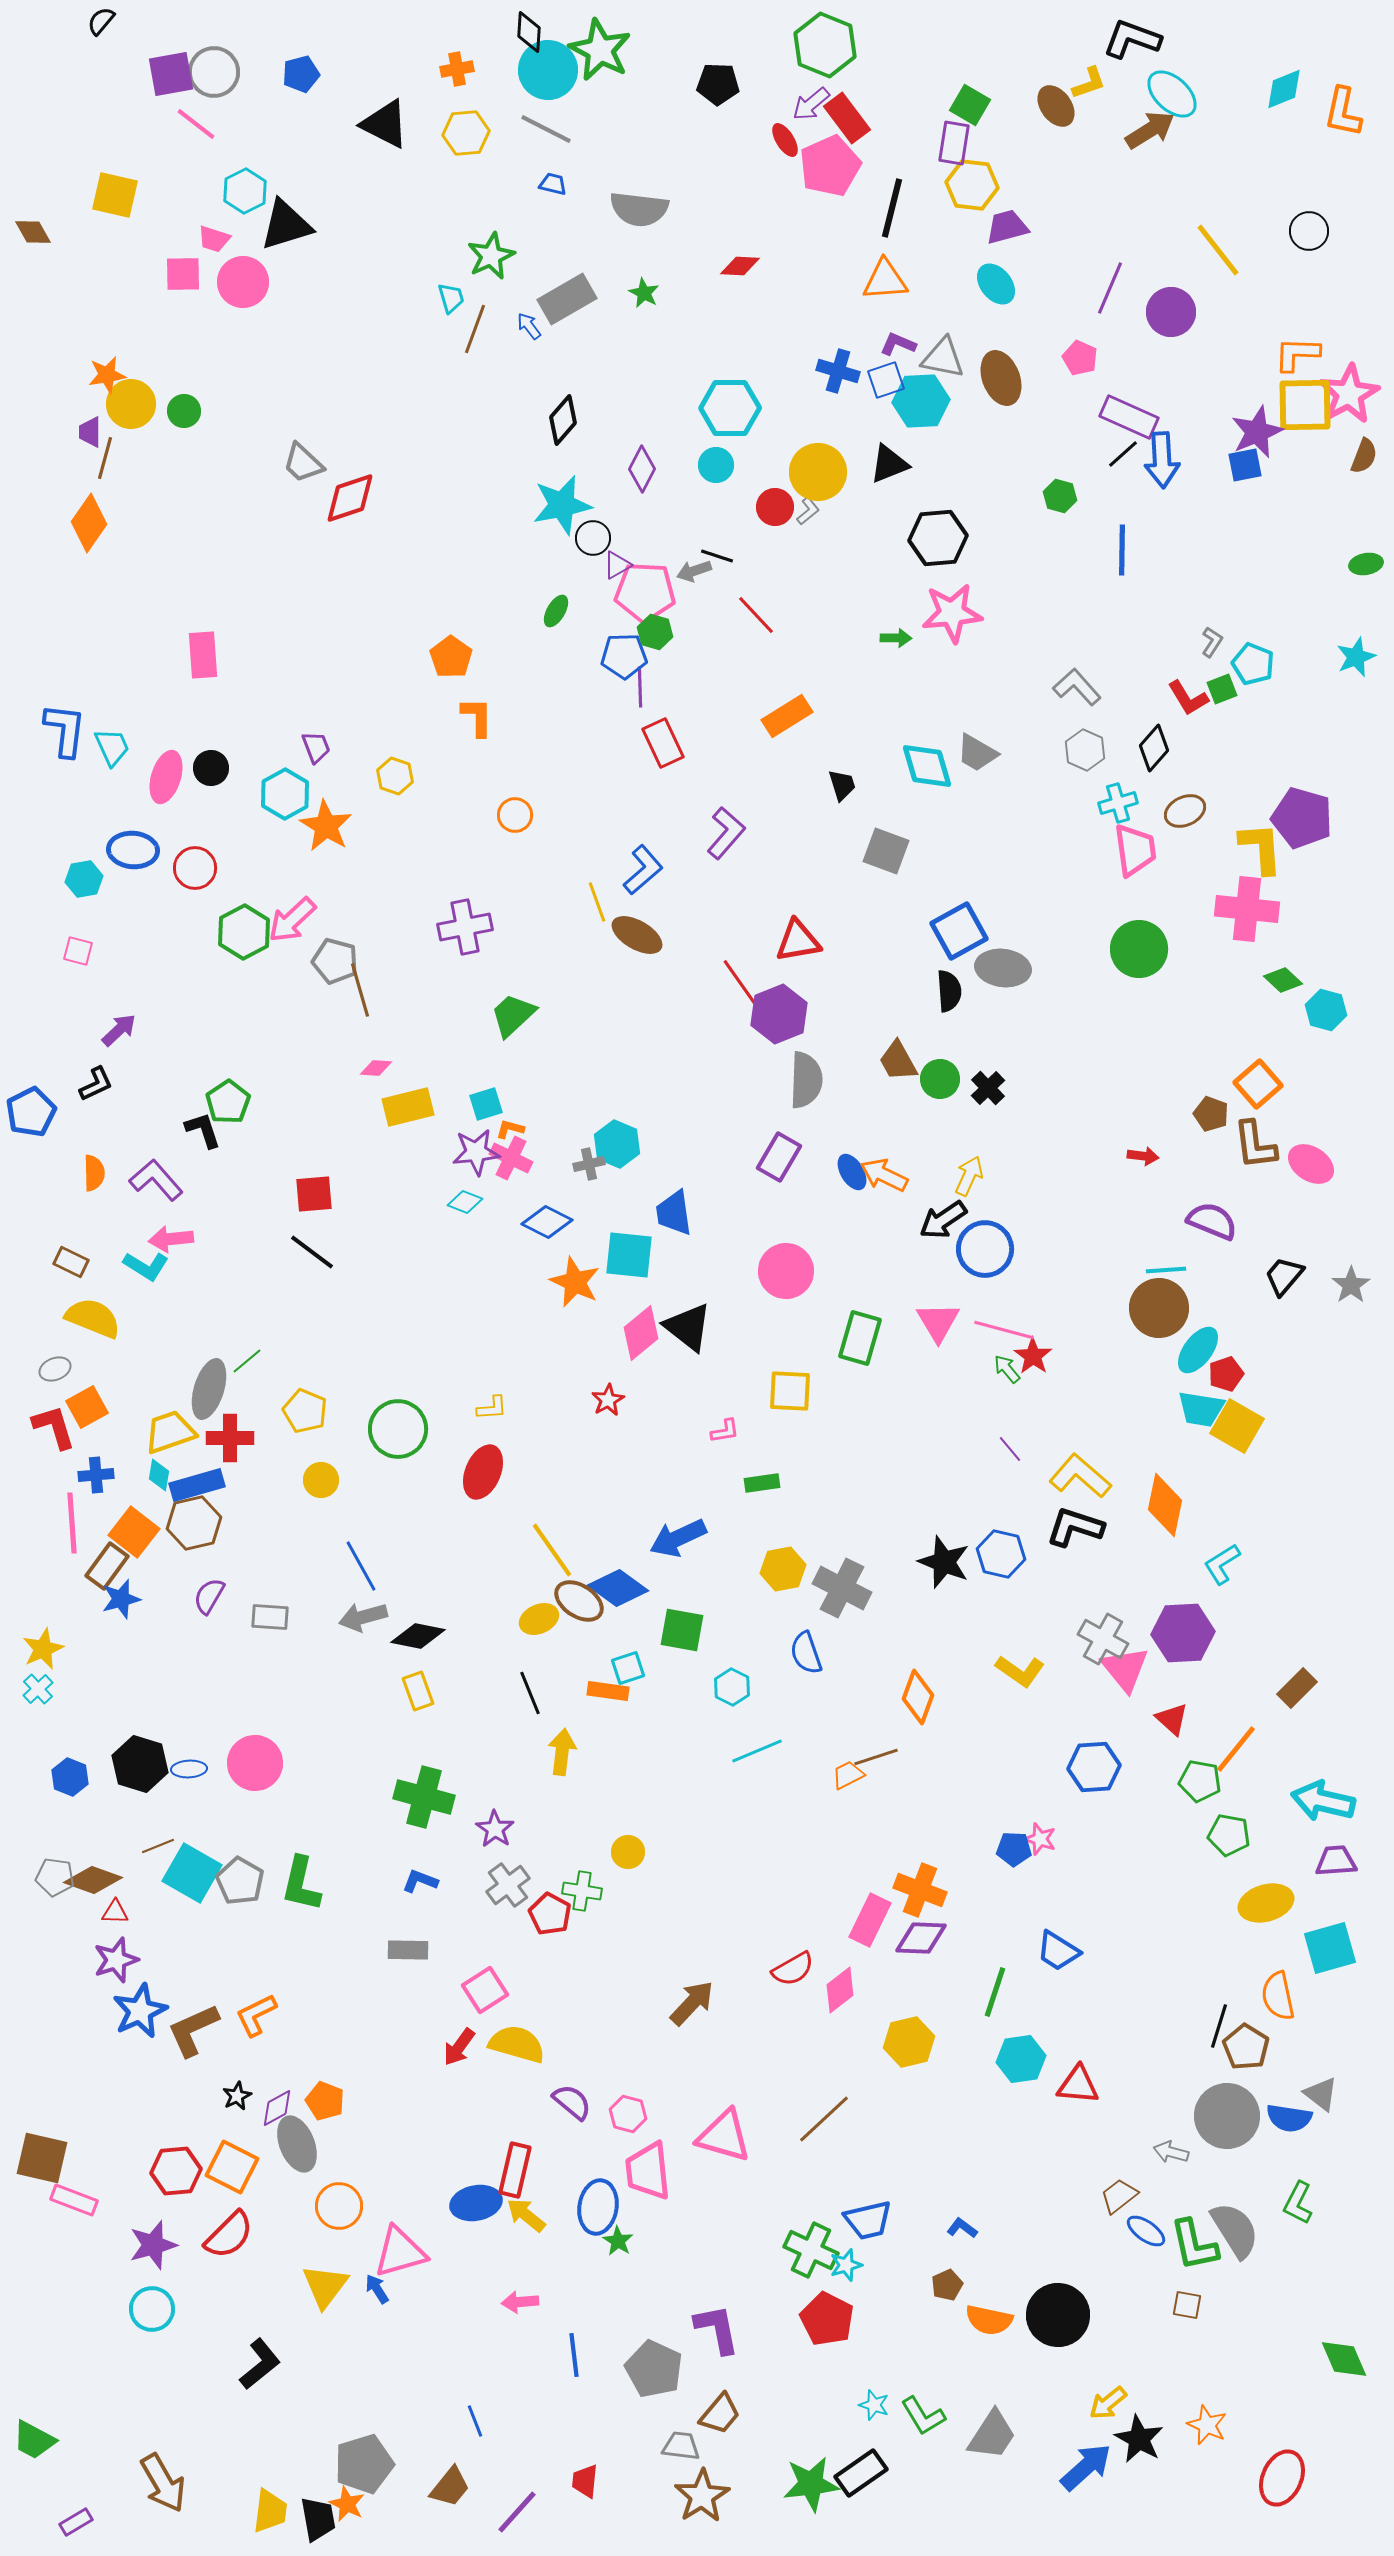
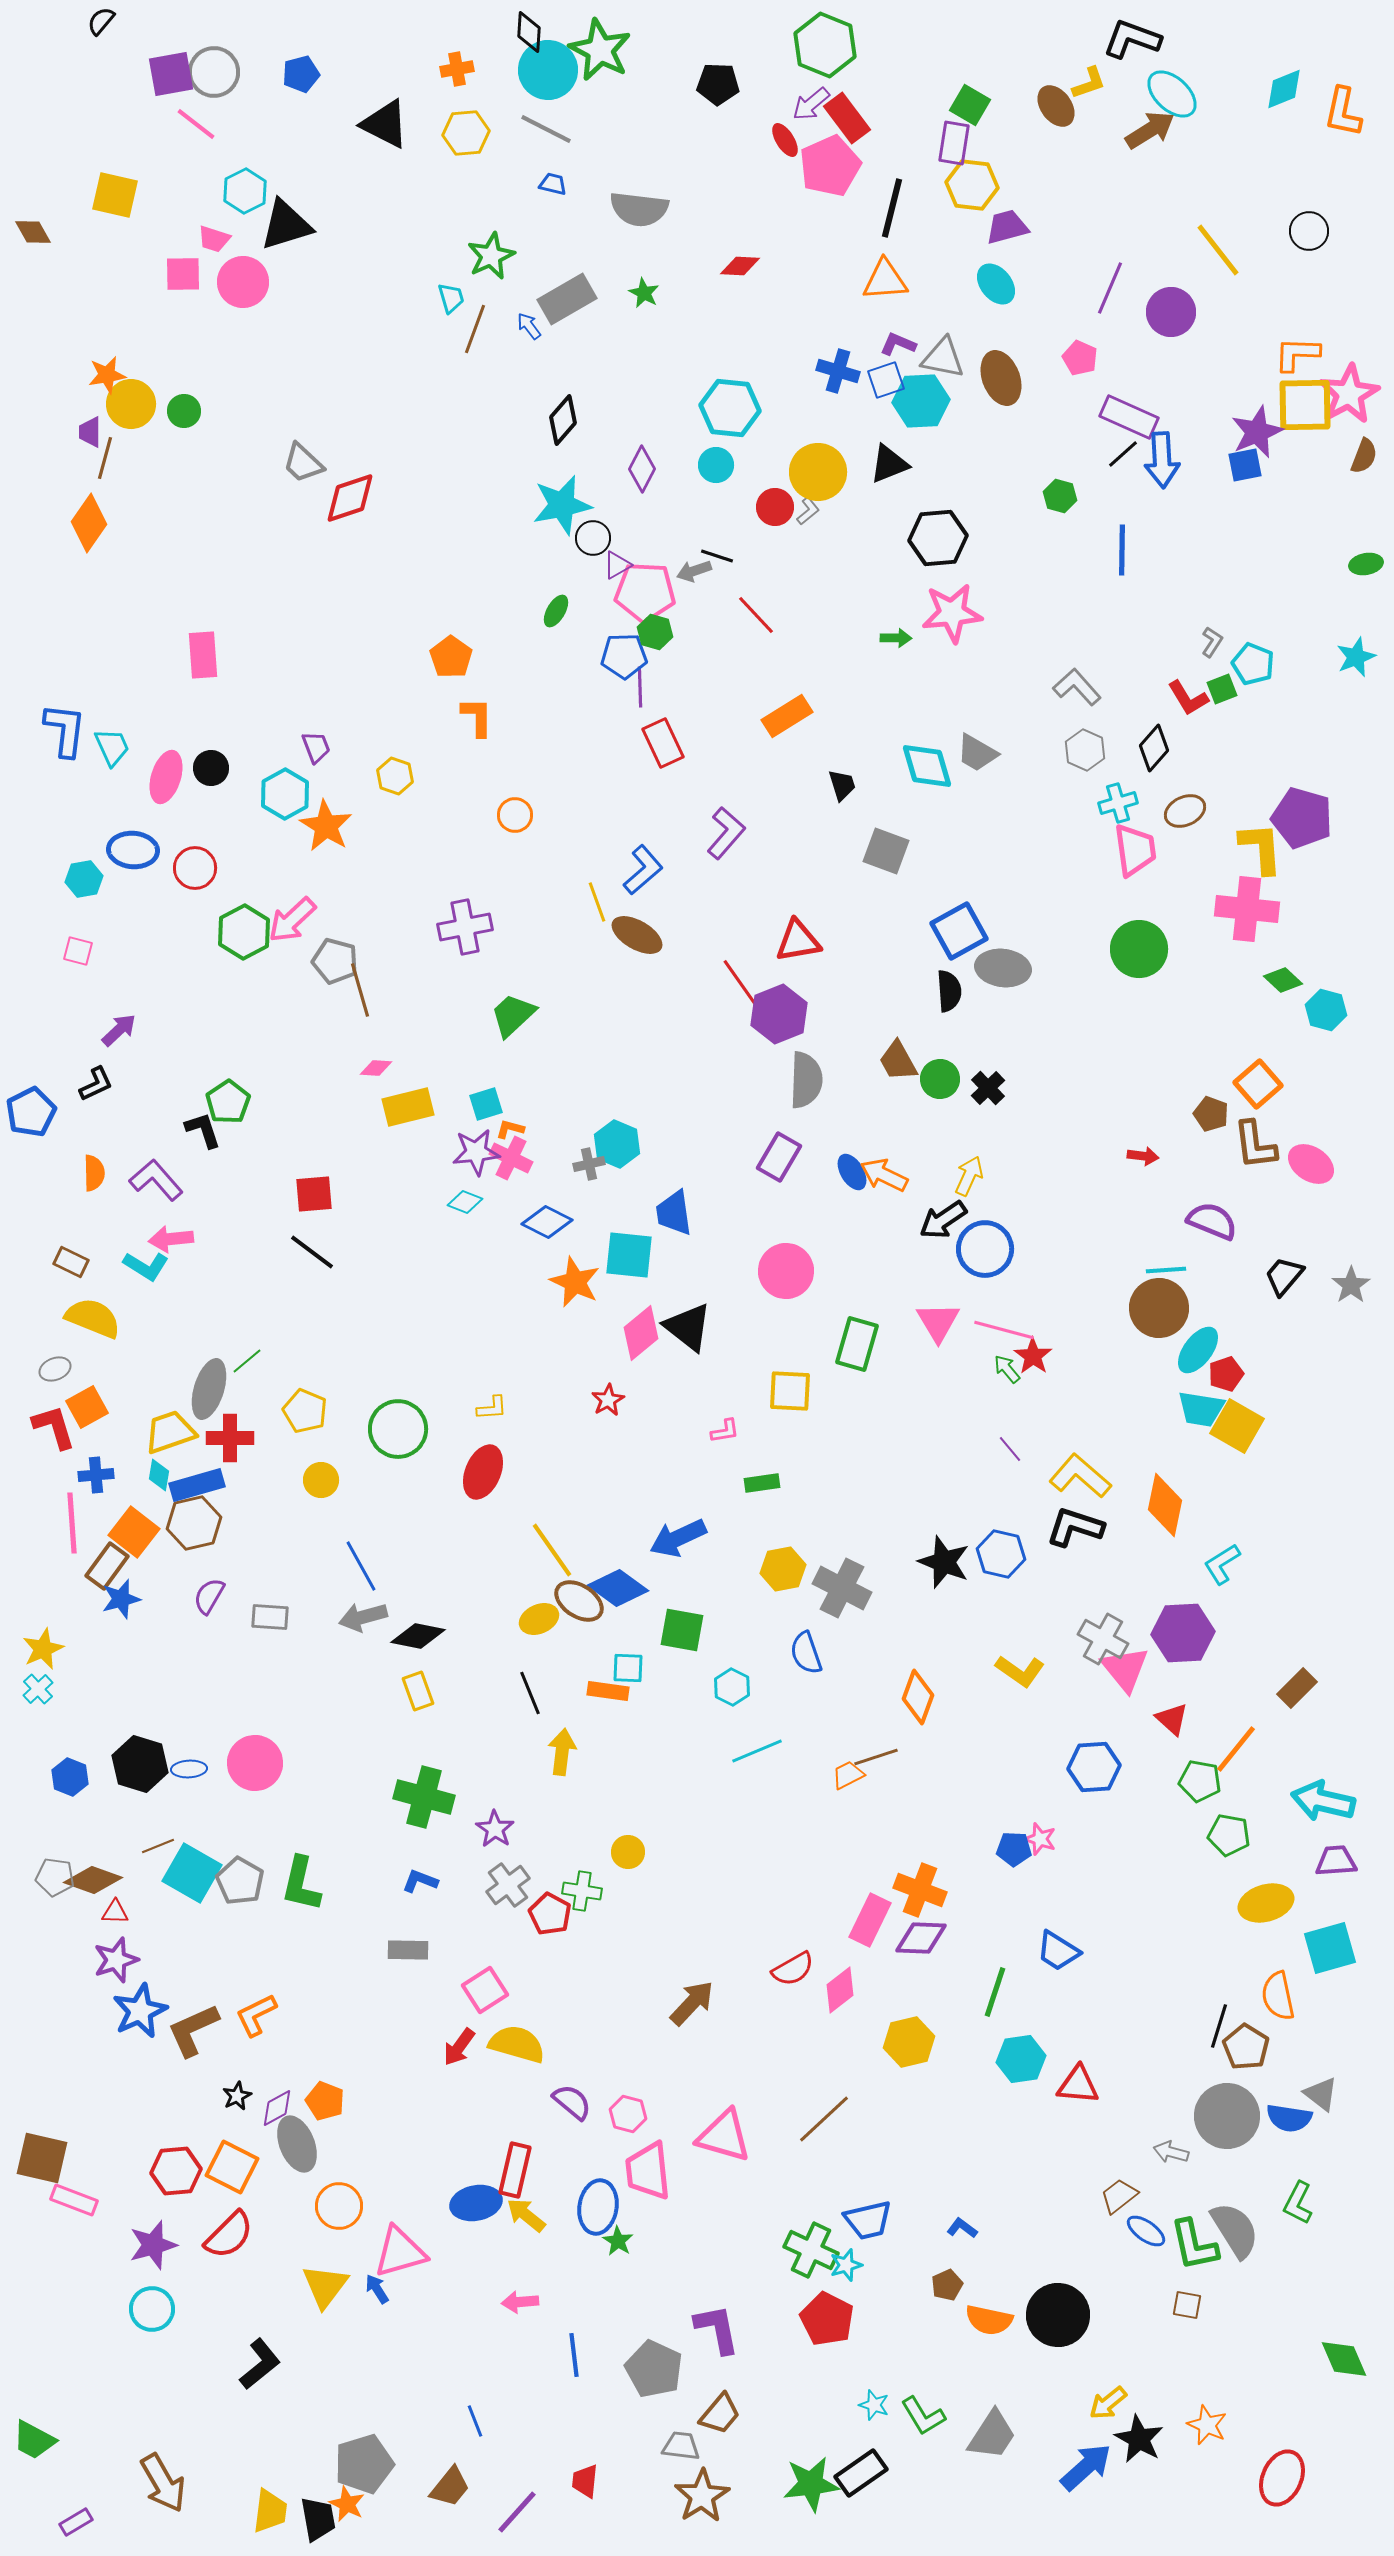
cyan hexagon at (730, 408): rotated 6 degrees clockwise
green rectangle at (860, 1338): moved 3 px left, 6 px down
cyan square at (628, 1668): rotated 20 degrees clockwise
